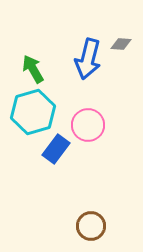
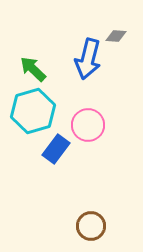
gray diamond: moved 5 px left, 8 px up
green arrow: rotated 16 degrees counterclockwise
cyan hexagon: moved 1 px up
